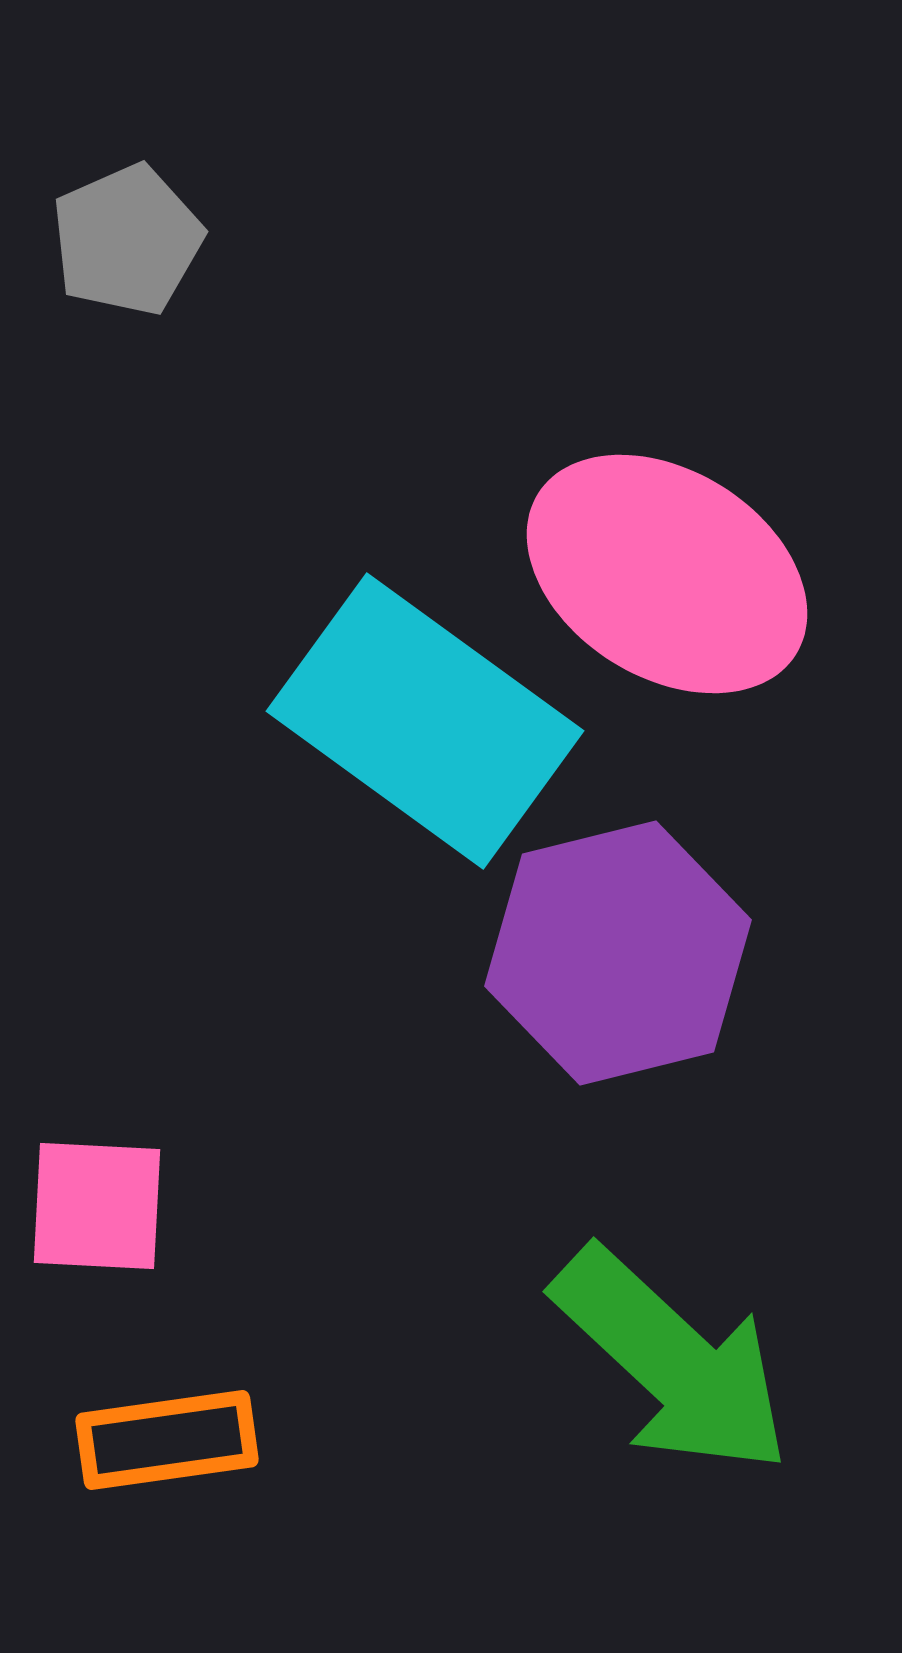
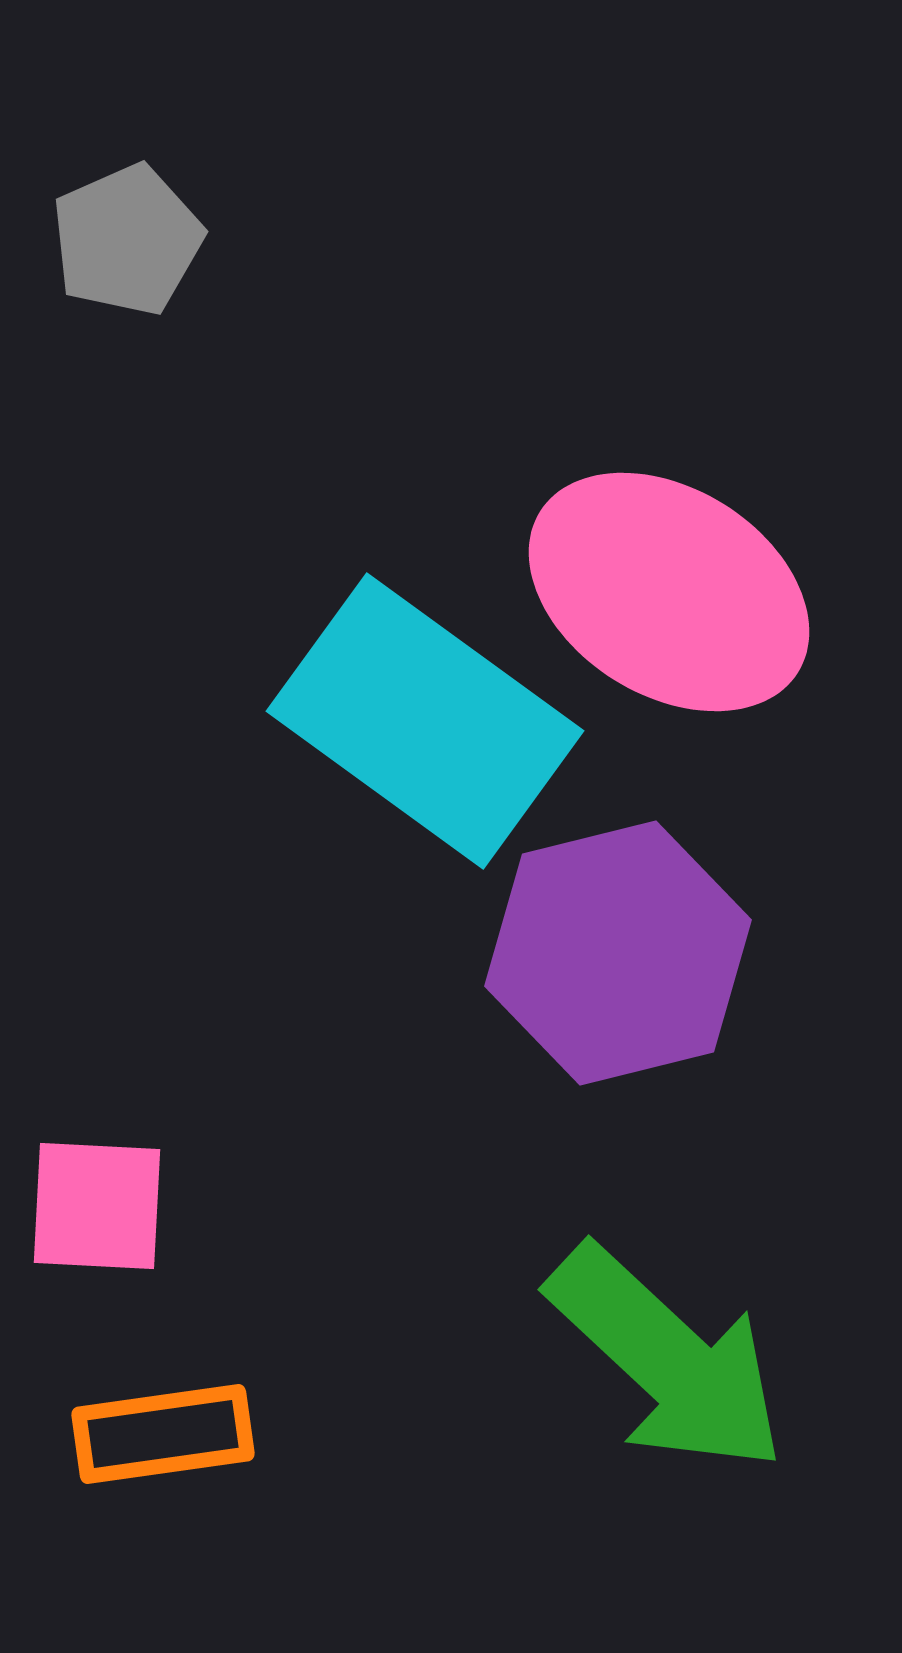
pink ellipse: moved 2 px right, 18 px down
green arrow: moved 5 px left, 2 px up
orange rectangle: moved 4 px left, 6 px up
